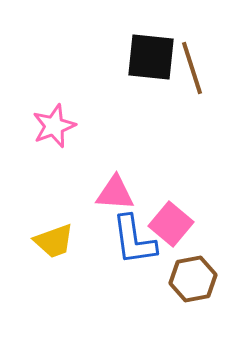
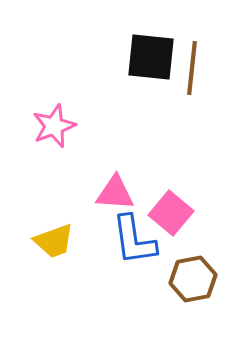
brown line: rotated 24 degrees clockwise
pink square: moved 11 px up
